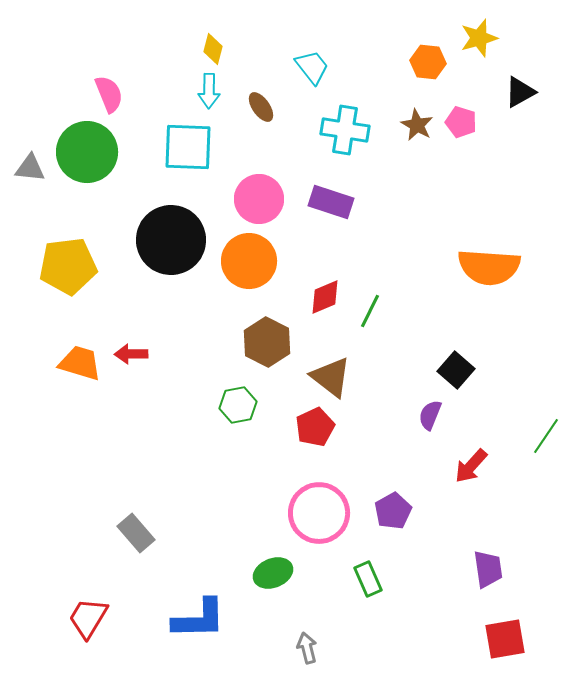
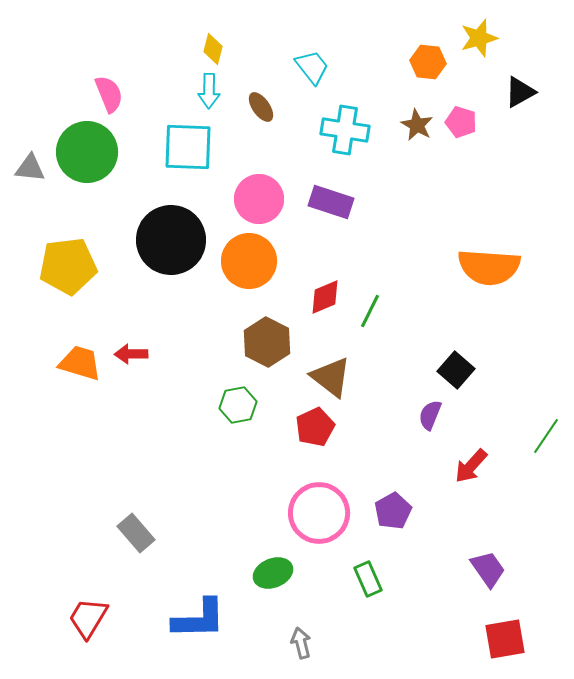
purple trapezoid at (488, 569): rotated 27 degrees counterclockwise
gray arrow at (307, 648): moved 6 px left, 5 px up
